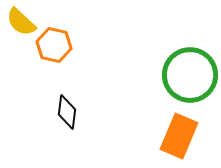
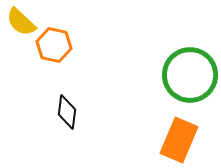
orange rectangle: moved 4 px down
